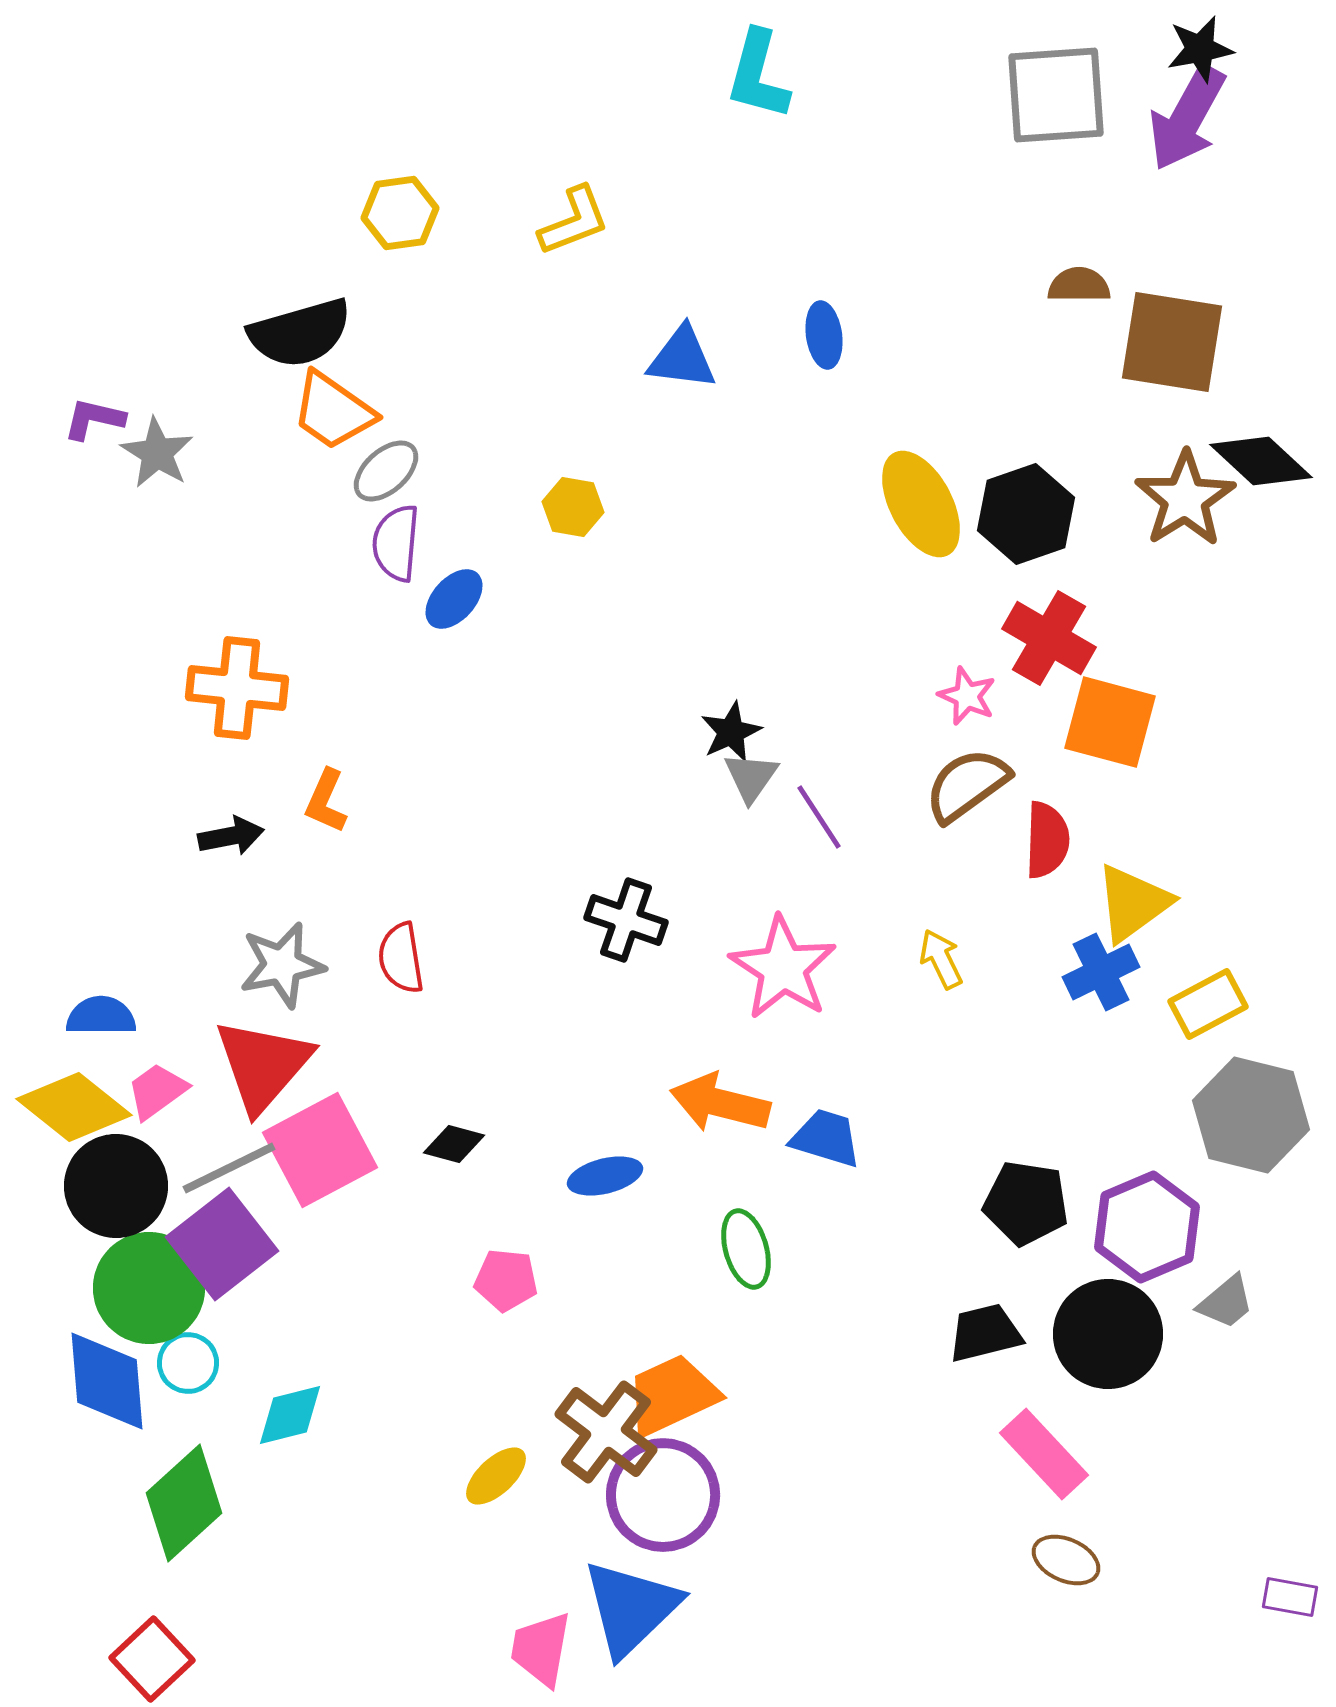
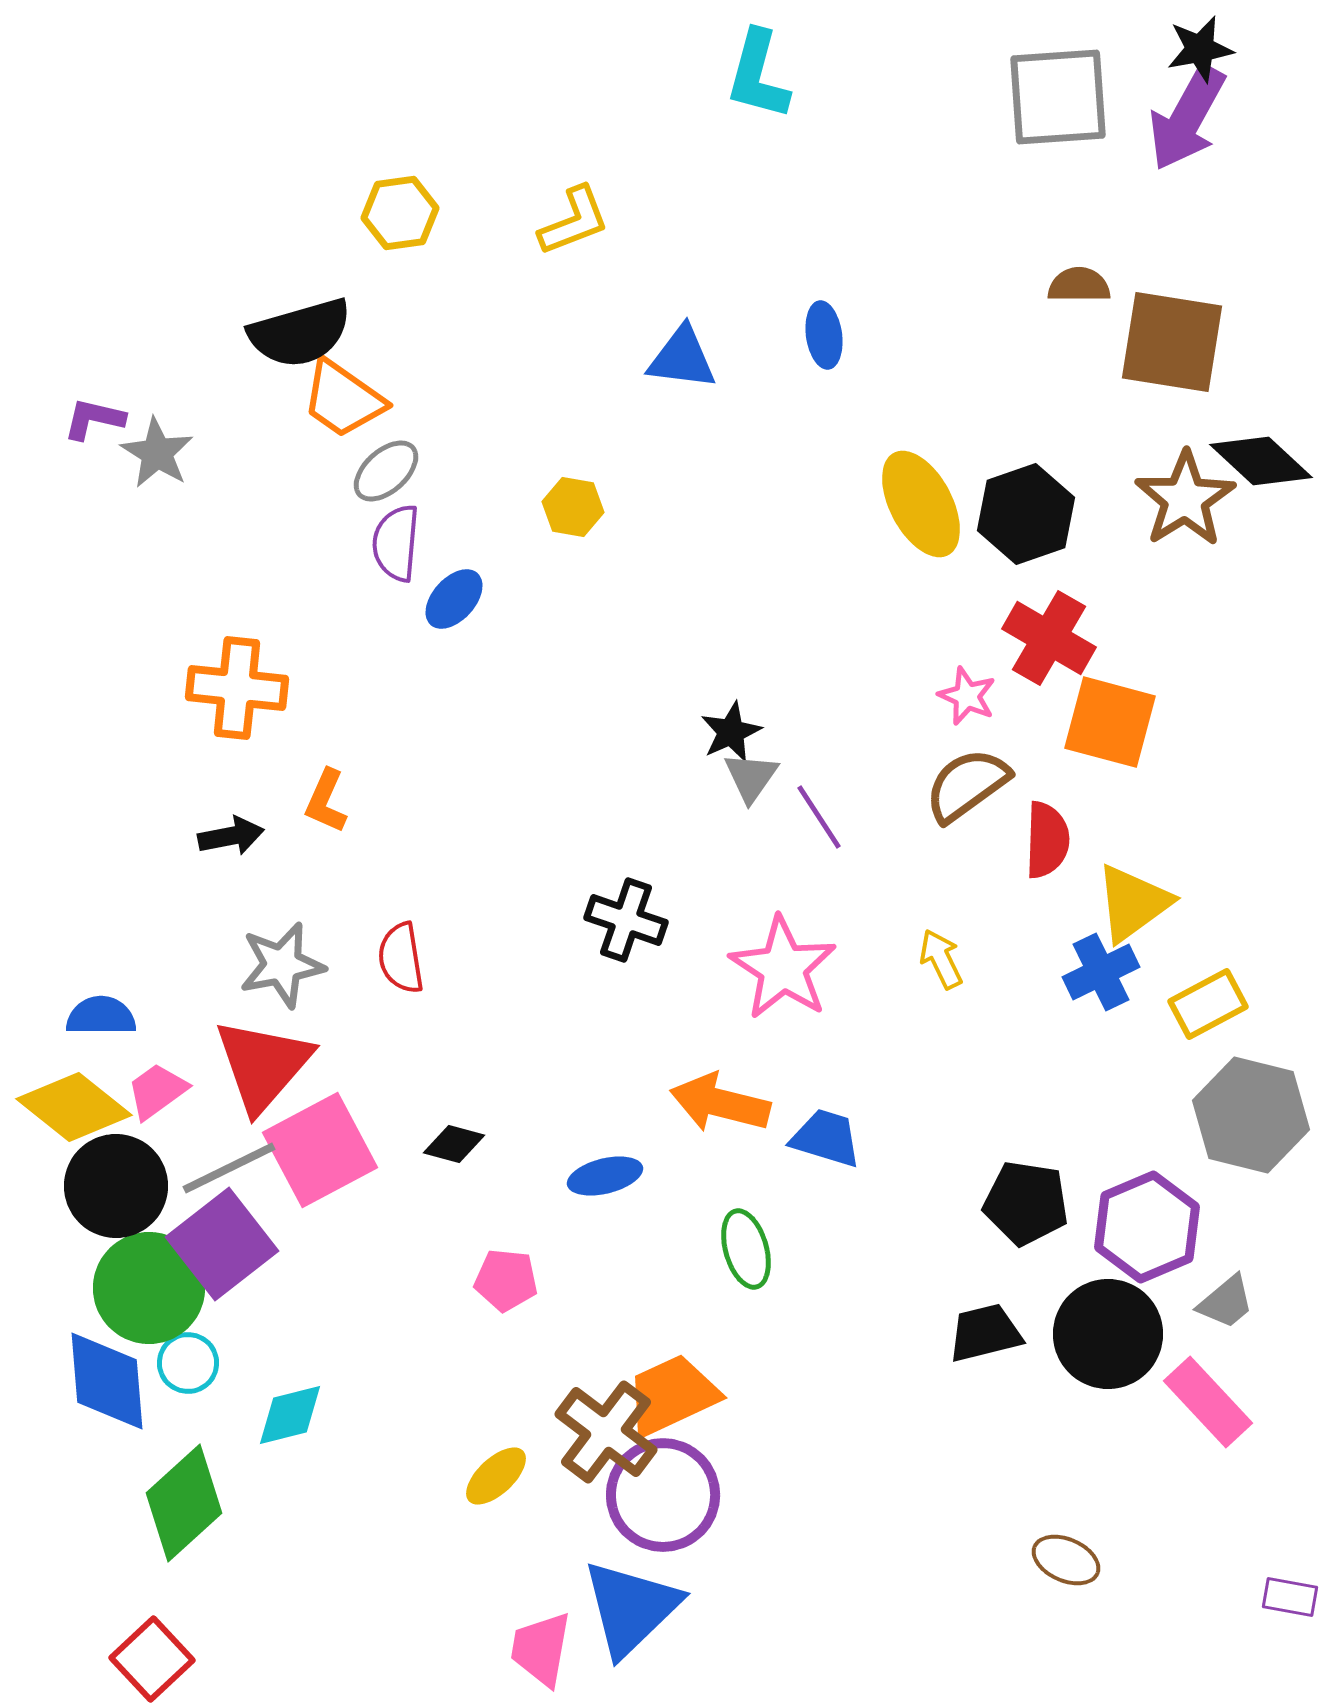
gray square at (1056, 95): moved 2 px right, 2 px down
orange trapezoid at (333, 411): moved 10 px right, 12 px up
pink rectangle at (1044, 1454): moved 164 px right, 52 px up
